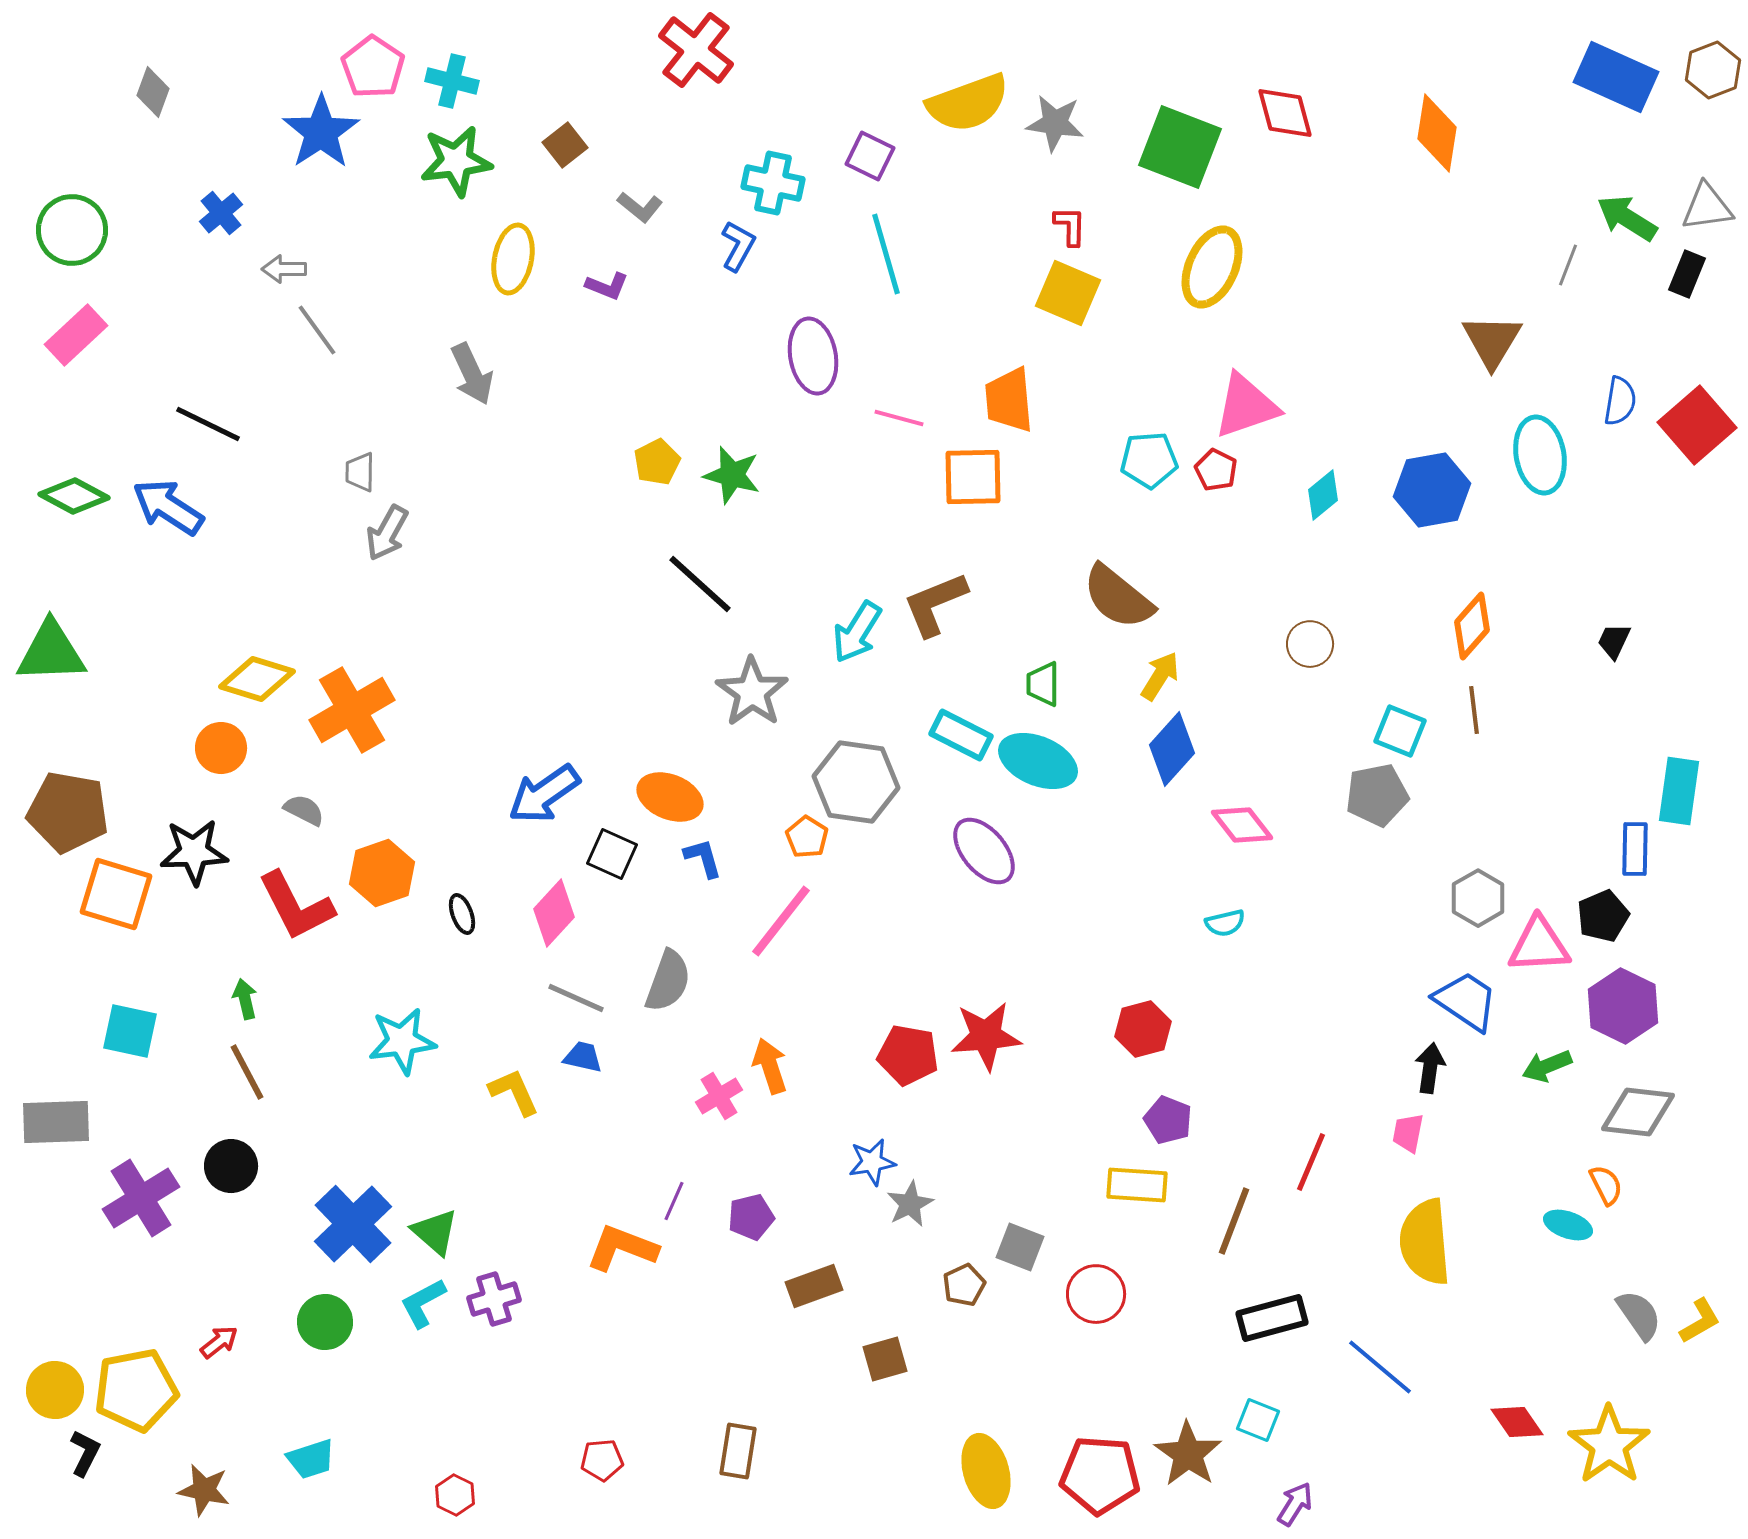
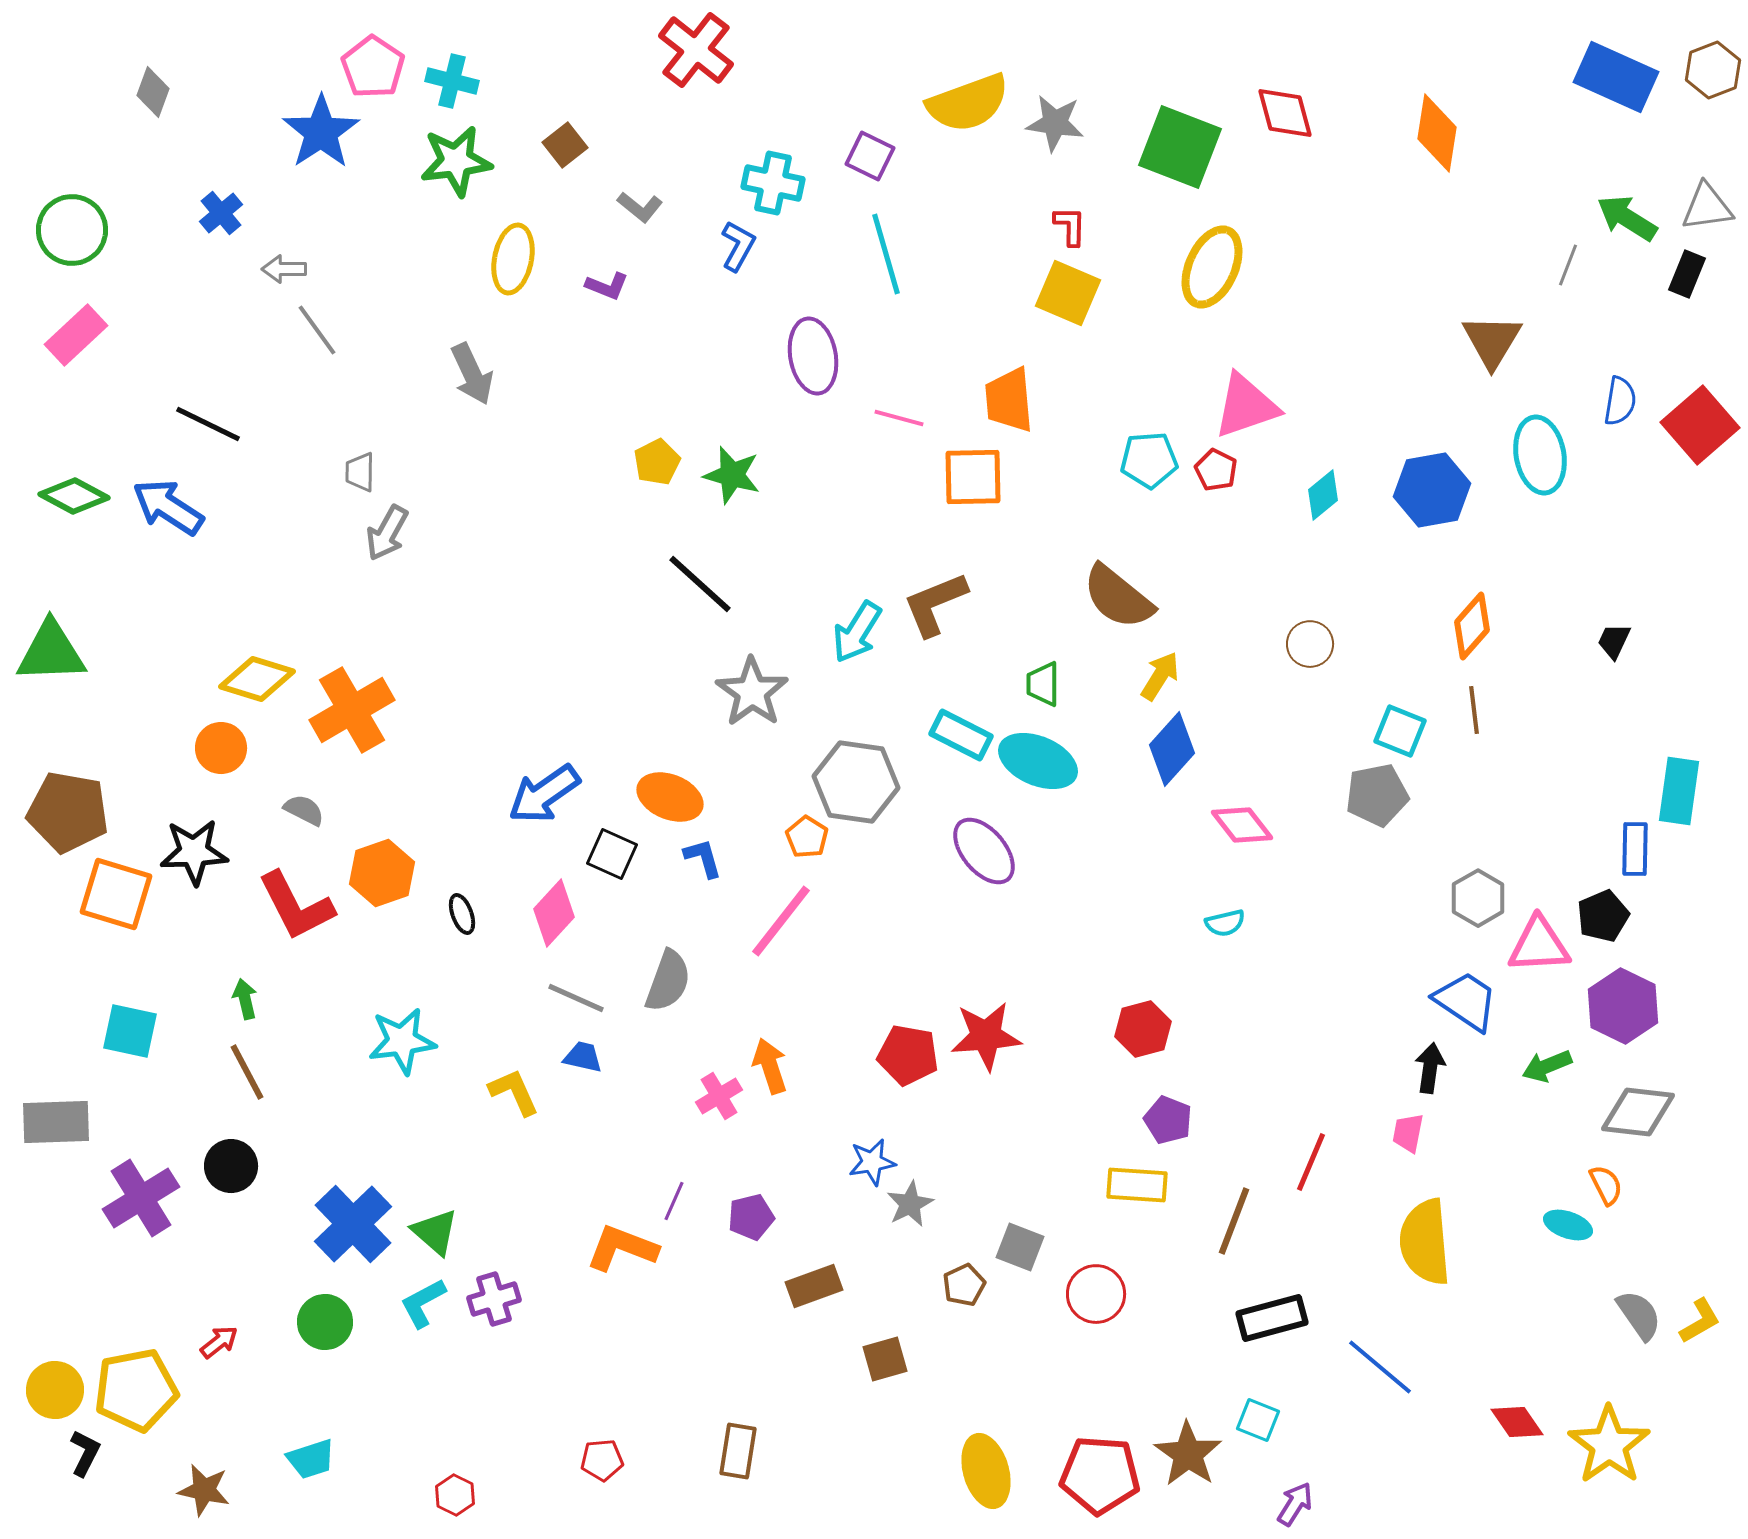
red square at (1697, 425): moved 3 px right
